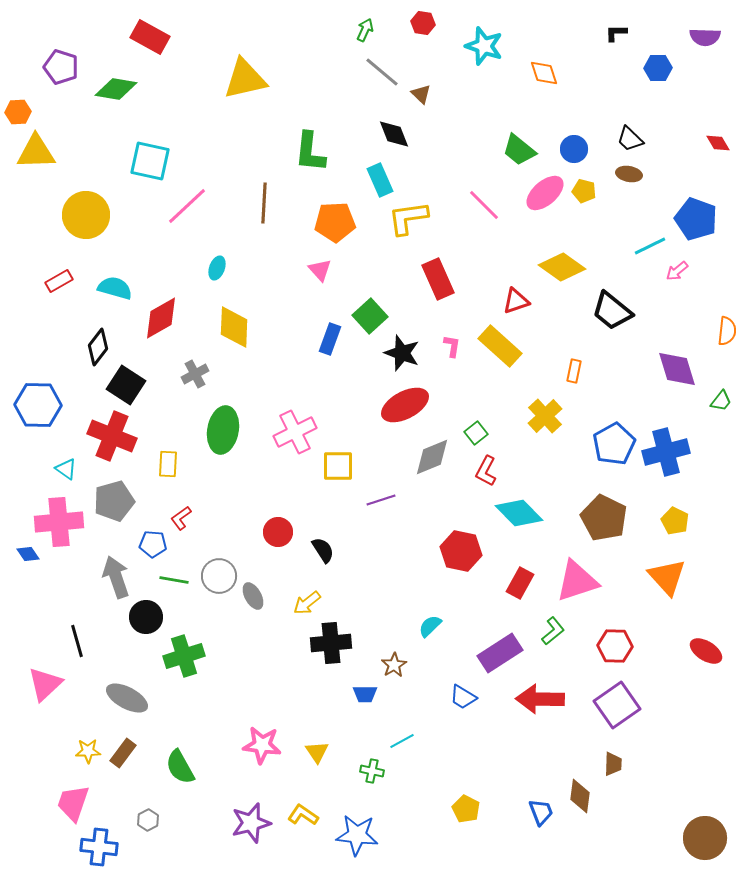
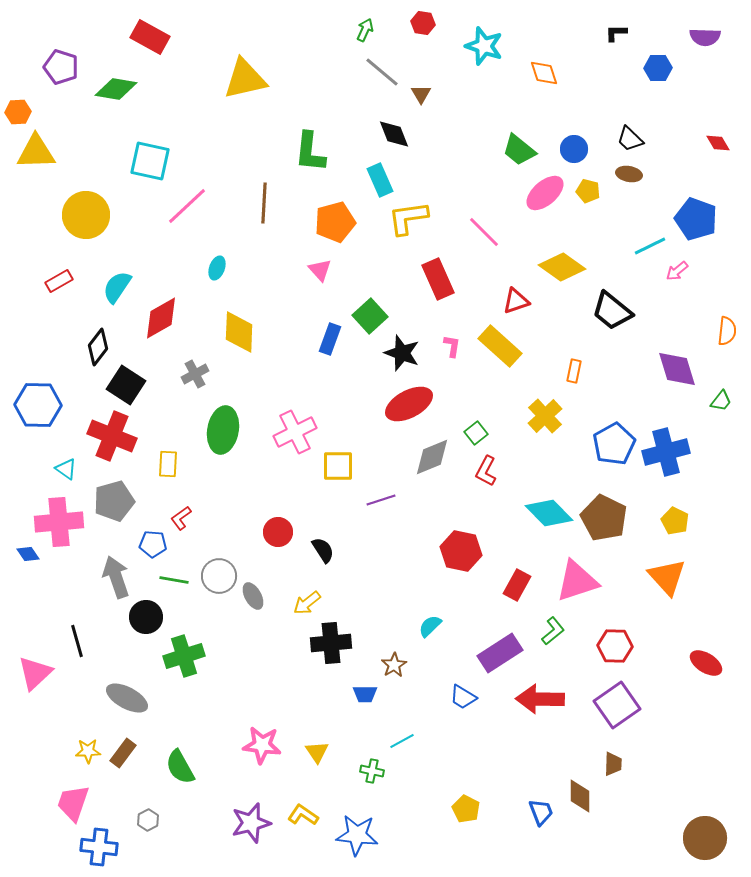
brown triangle at (421, 94): rotated 15 degrees clockwise
yellow pentagon at (584, 191): moved 4 px right
pink line at (484, 205): moved 27 px down
orange pentagon at (335, 222): rotated 12 degrees counterclockwise
cyan semicircle at (115, 288): moved 2 px right, 1 px up; rotated 72 degrees counterclockwise
yellow diamond at (234, 327): moved 5 px right, 5 px down
red ellipse at (405, 405): moved 4 px right, 1 px up
cyan diamond at (519, 513): moved 30 px right
red rectangle at (520, 583): moved 3 px left, 2 px down
red ellipse at (706, 651): moved 12 px down
pink triangle at (45, 684): moved 10 px left, 11 px up
brown diamond at (580, 796): rotated 8 degrees counterclockwise
